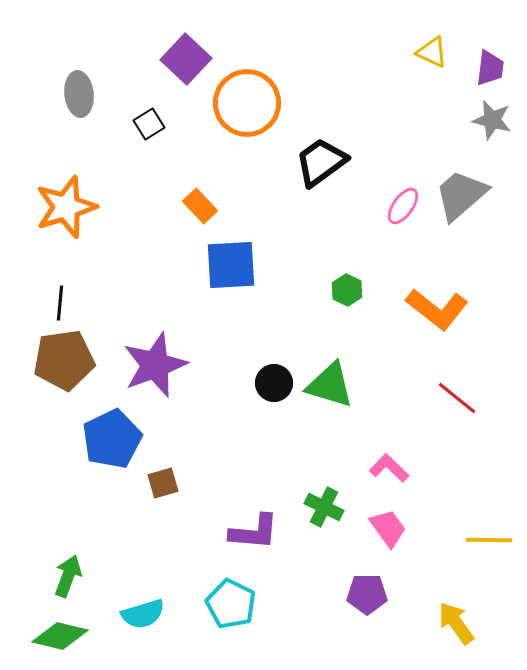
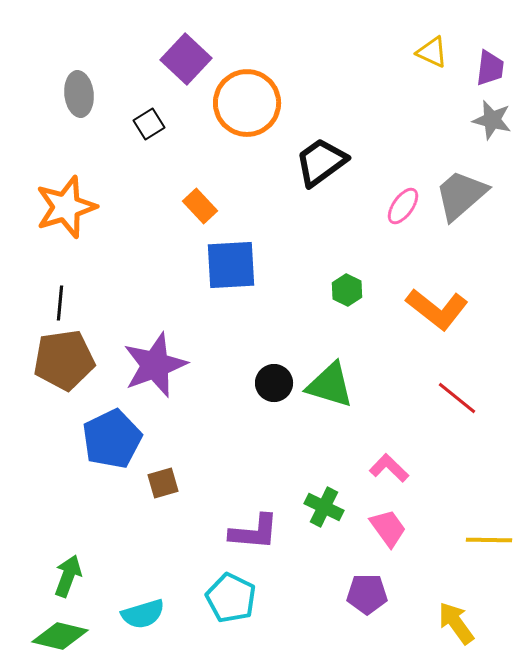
cyan pentagon: moved 6 px up
